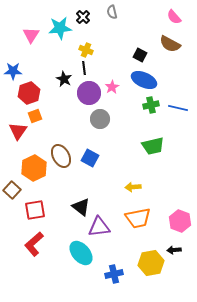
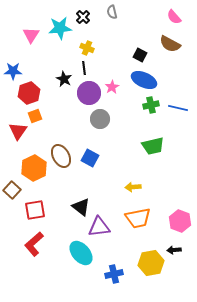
yellow cross: moved 1 px right, 2 px up
